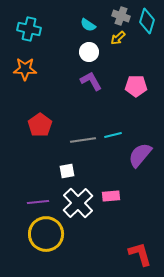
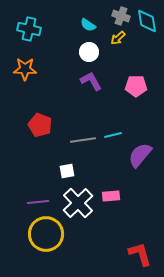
cyan diamond: rotated 25 degrees counterclockwise
red pentagon: rotated 15 degrees counterclockwise
